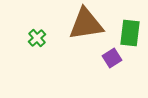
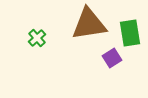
brown triangle: moved 3 px right
green rectangle: rotated 16 degrees counterclockwise
